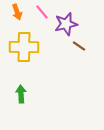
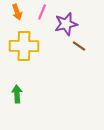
pink line: rotated 63 degrees clockwise
yellow cross: moved 1 px up
green arrow: moved 4 px left
